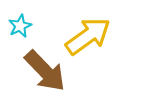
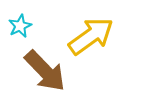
yellow arrow: moved 3 px right
